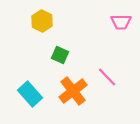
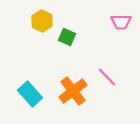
green square: moved 7 px right, 18 px up
